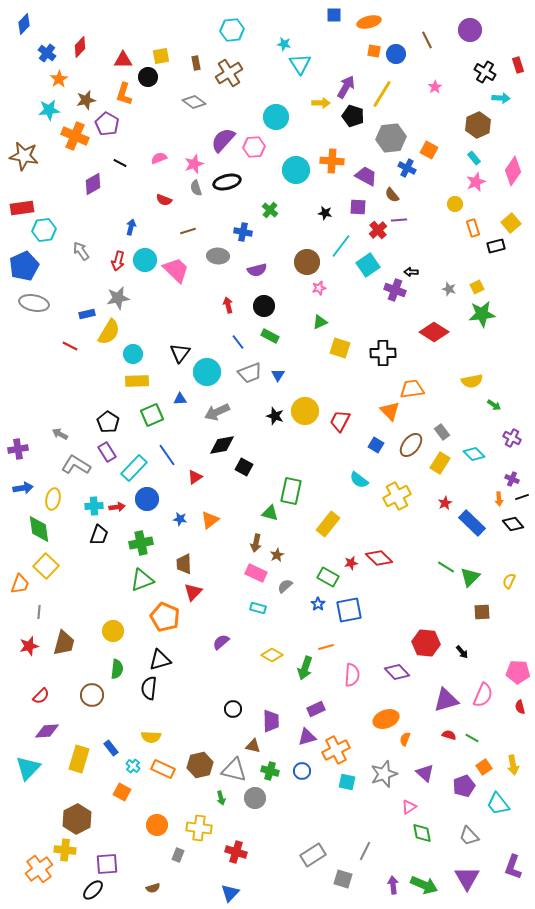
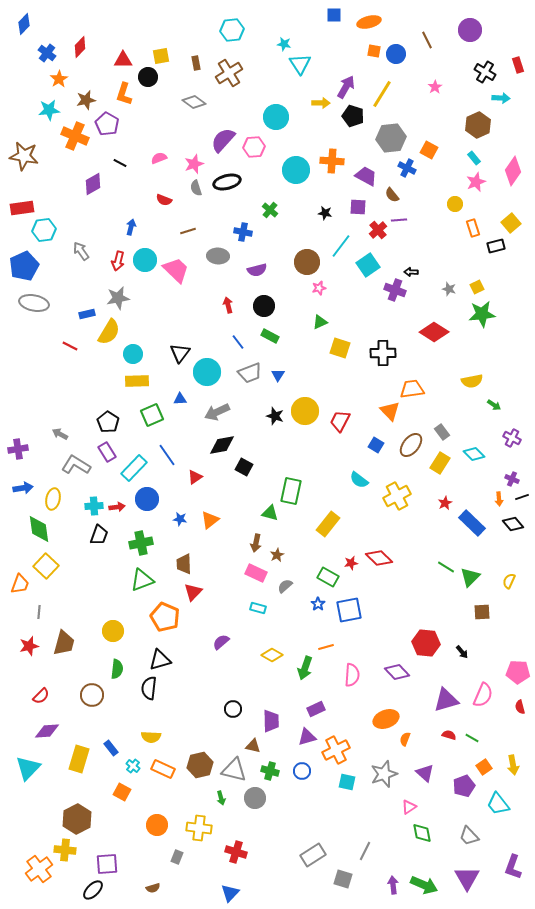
gray rectangle at (178, 855): moved 1 px left, 2 px down
